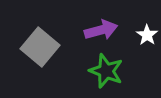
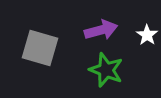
gray square: moved 1 px down; rotated 24 degrees counterclockwise
green star: moved 1 px up
